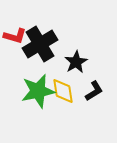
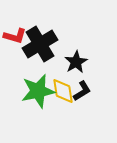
black L-shape: moved 12 px left
